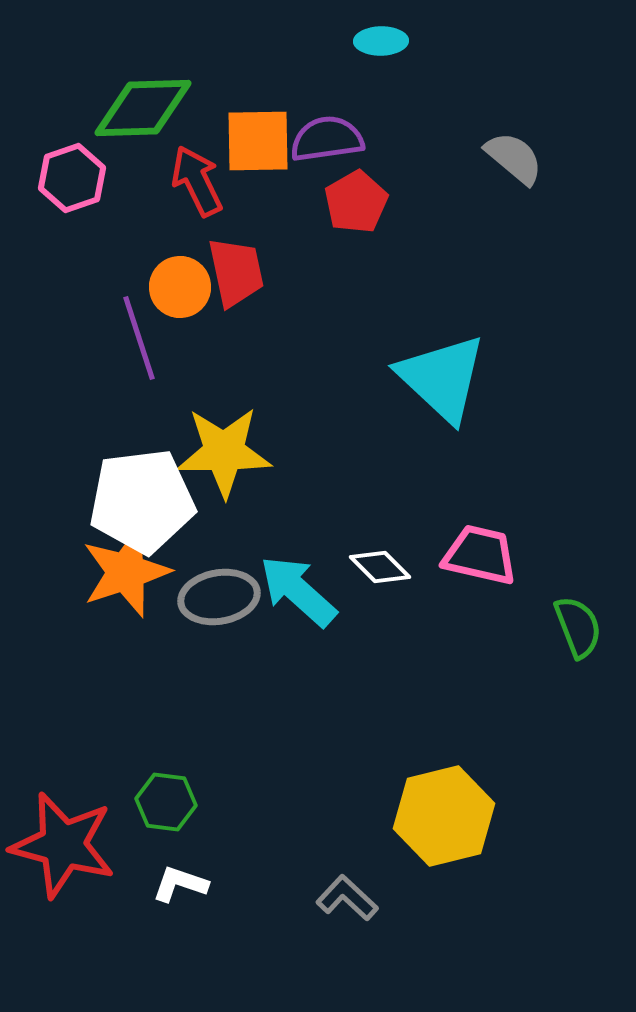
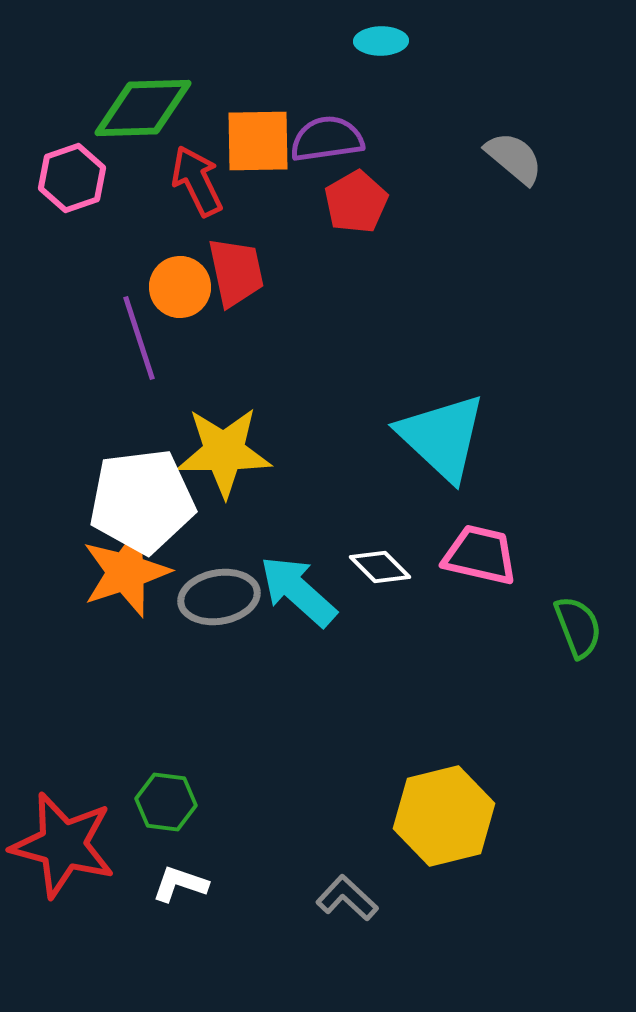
cyan triangle: moved 59 px down
